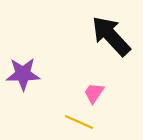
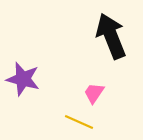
black arrow: rotated 21 degrees clockwise
purple star: moved 5 px down; rotated 16 degrees clockwise
